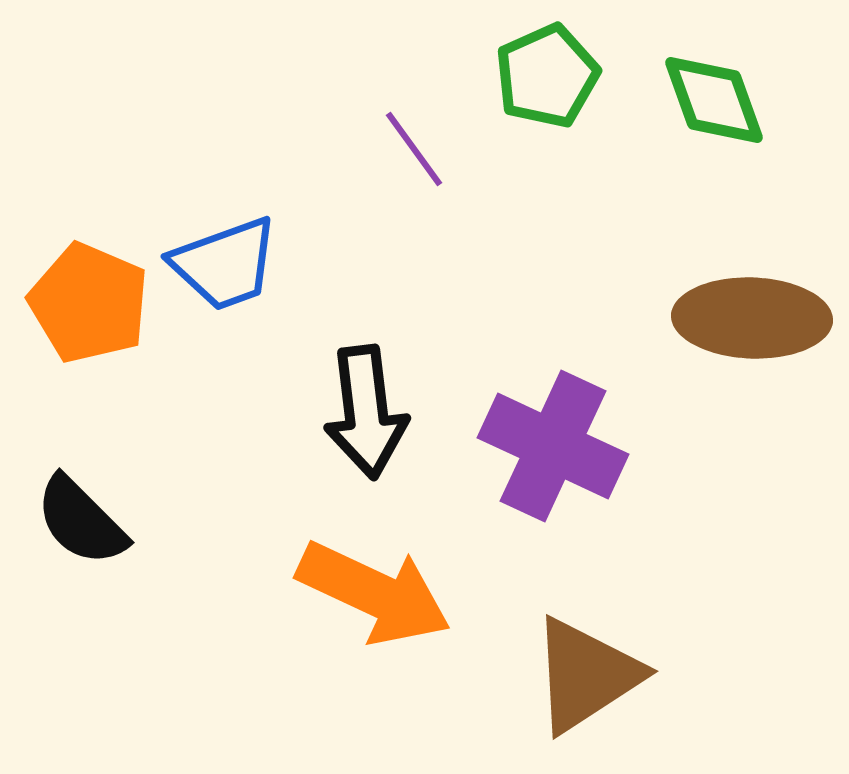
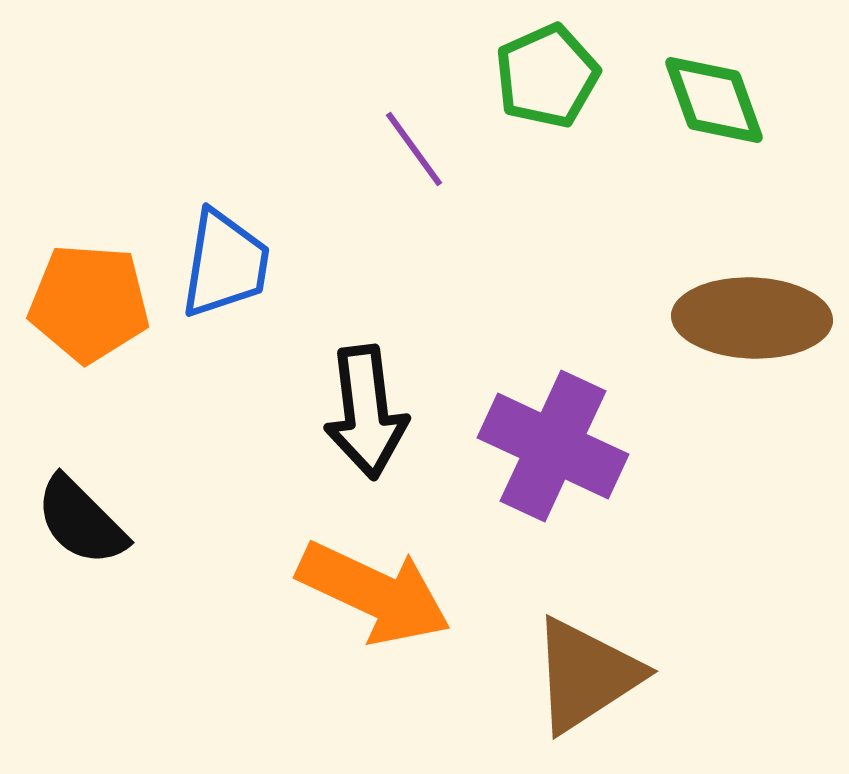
blue trapezoid: rotated 61 degrees counterclockwise
orange pentagon: rotated 19 degrees counterclockwise
